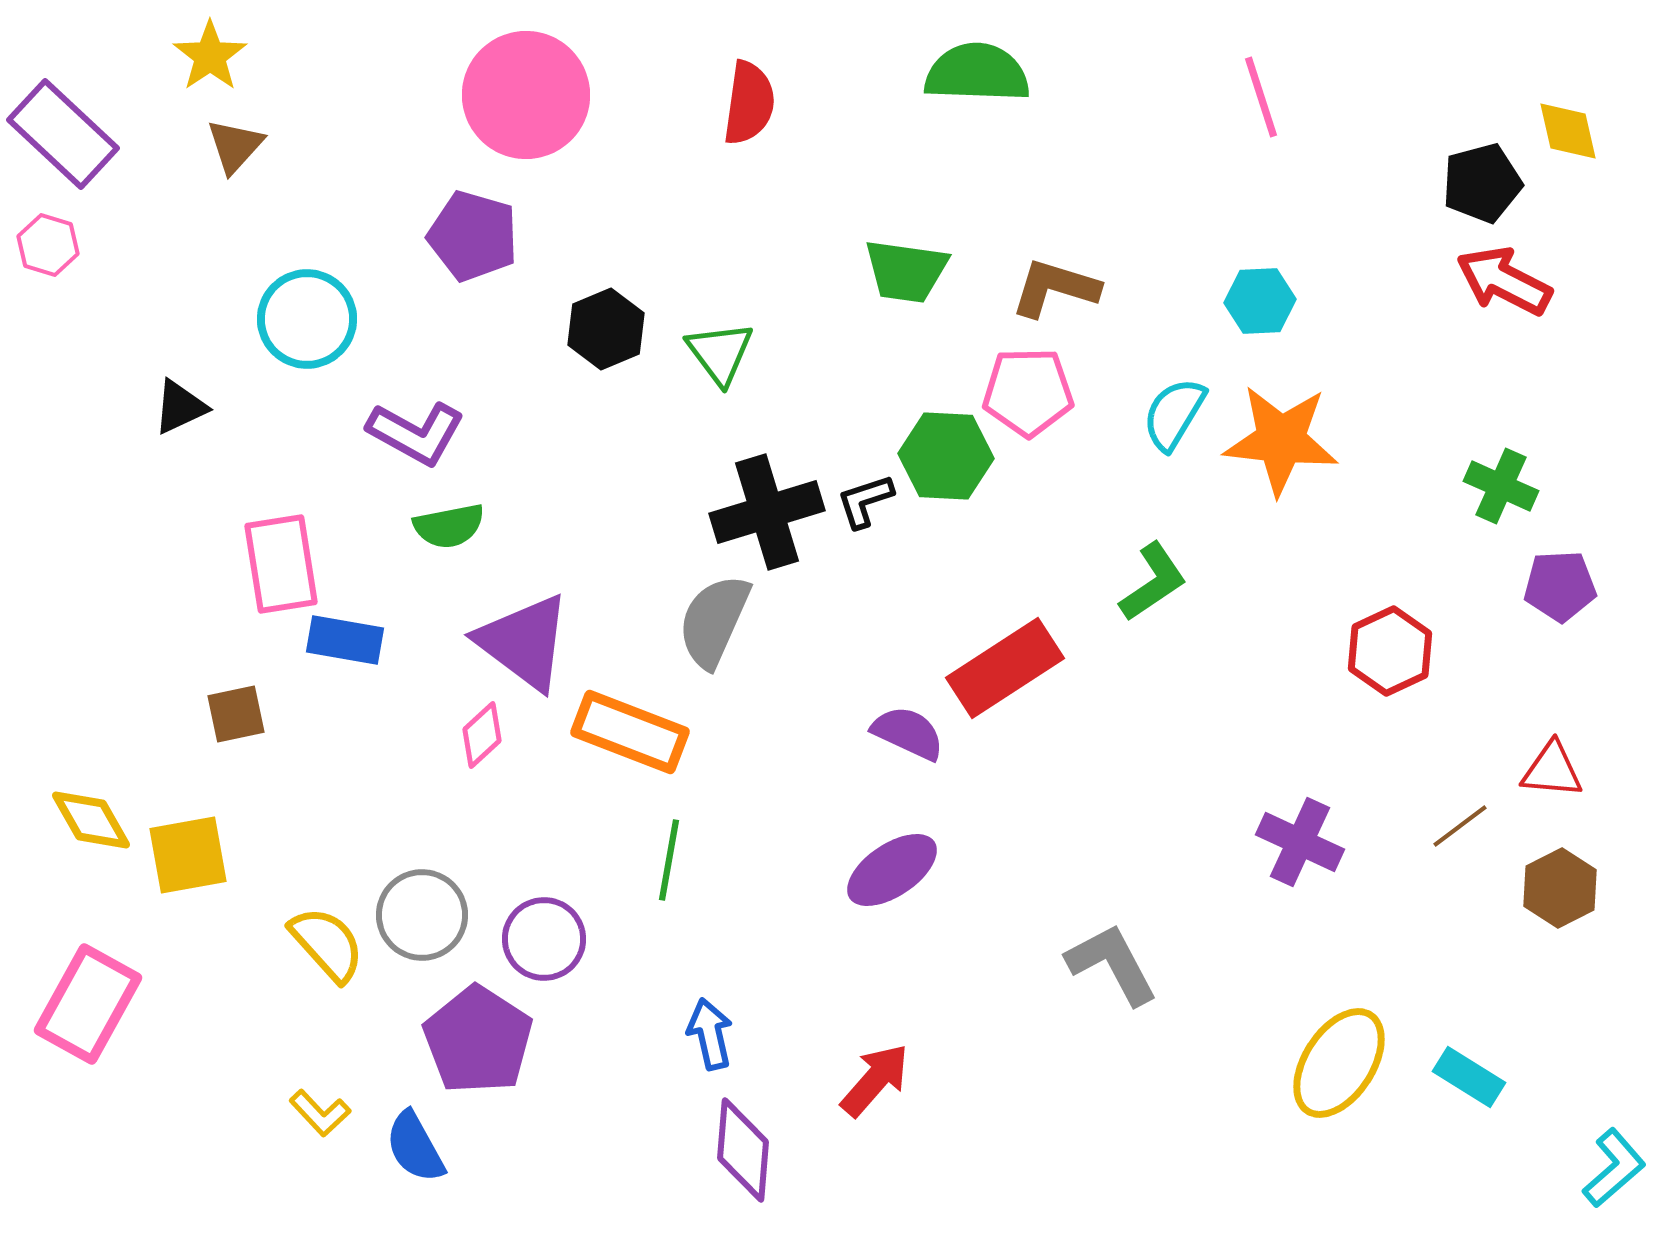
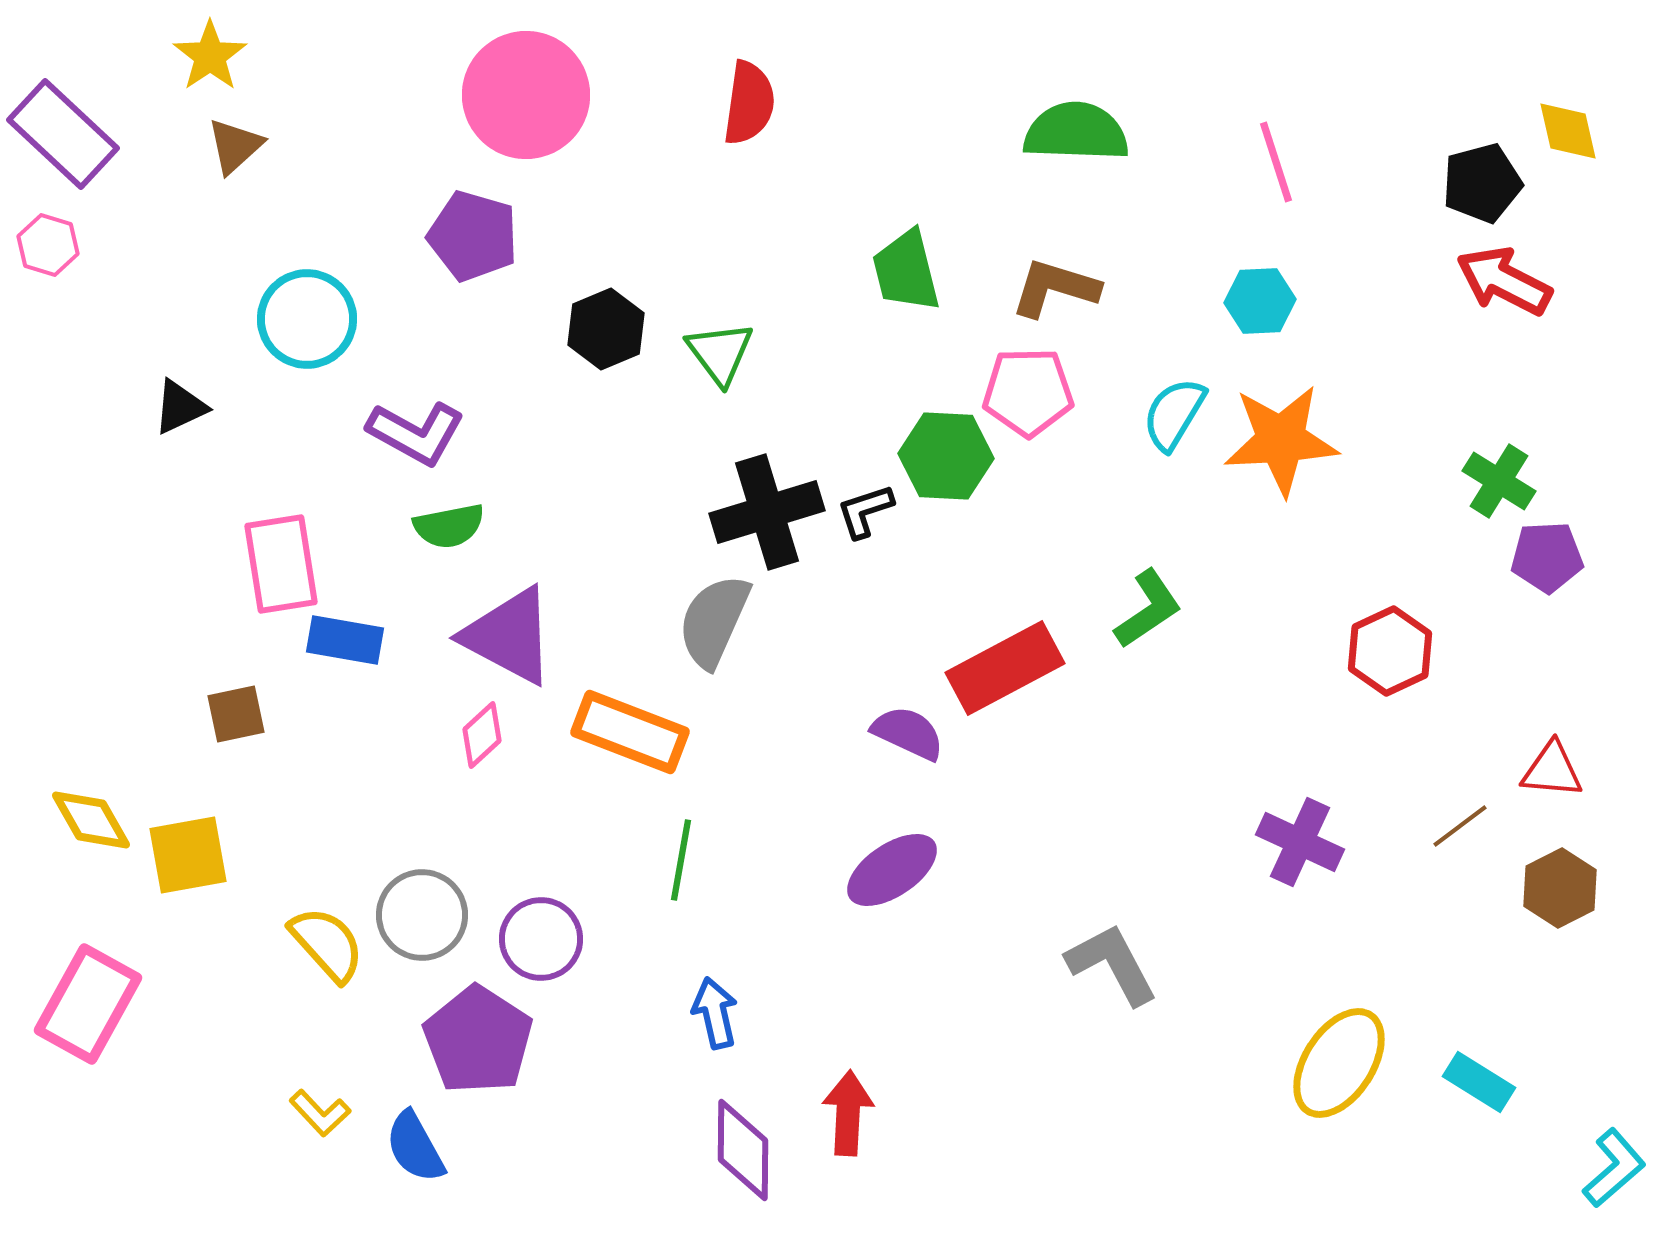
green semicircle at (977, 73): moved 99 px right, 59 px down
pink line at (1261, 97): moved 15 px right, 65 px down
brown triangle at (235, 146): rotated 6 degrees clockwise
green trapezoid at (906, 271): rotated 68 degrees clockwise
orange star at (1281, 440): rotated 9 degrees counterclockwise
green cross at (1501, 486): moved 2 px left, 5 px up; rotated 8 degrees clockwise
black L-shape at (865, 501): moved 10 px down
green L-shape at (1153, 582): moved 5 px left, 27 px down
purple pentagon at (1560, 586): moved 13 px left, 29 px up
purple triangle at (524, 642): moved 15 px left, 6 px up; rotated 9 degrees counterclockwise
red rectangle at (1005, 668): rotated 5 degrees clockwise
green line at (669, 860): moved 12 px right
purple circle at (544, 939): moved 3 px left
blue arrow at (710, 1034): moved 5 px right, 21 px up
cyan rectangle at (1469, 1077): moved 10 px right, 5 px down
red arrow at (875, 1080): moved 27 px left, 33 px down; rotated 38 degrees counterclockwise
purple diamond at (743, 1150): rotated 4 degrees counterclockwise
